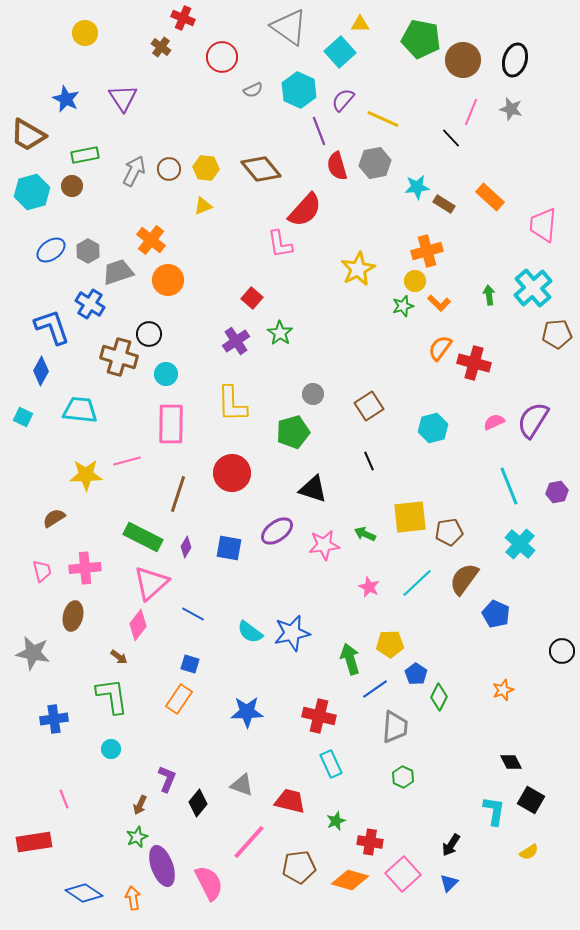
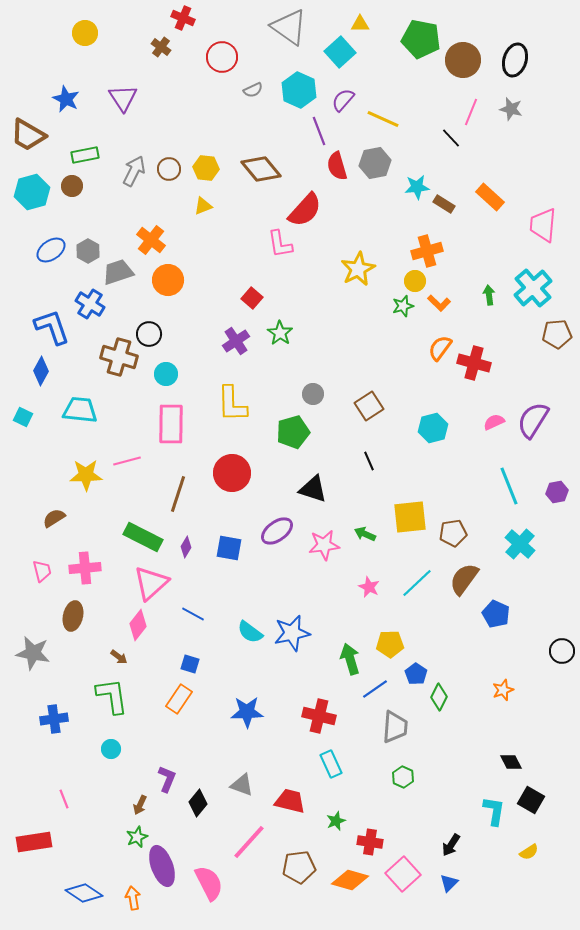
brown pentagon at (449, 532): moved 4 px right, 1 px down
